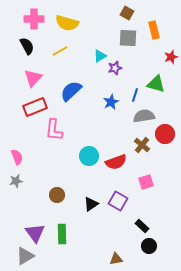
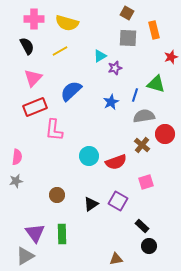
pink semicircle: rotated 28 degrees clockwise
